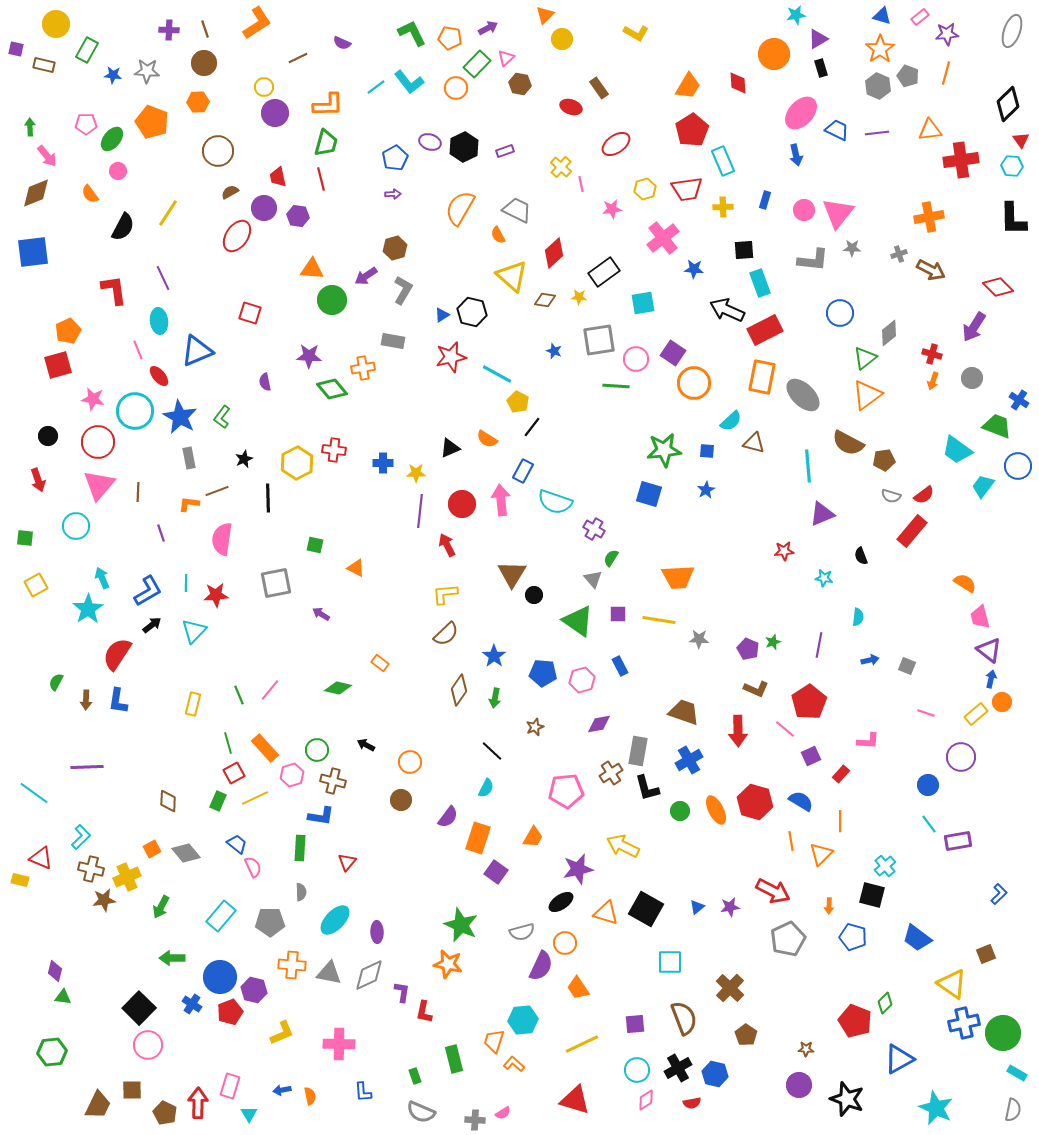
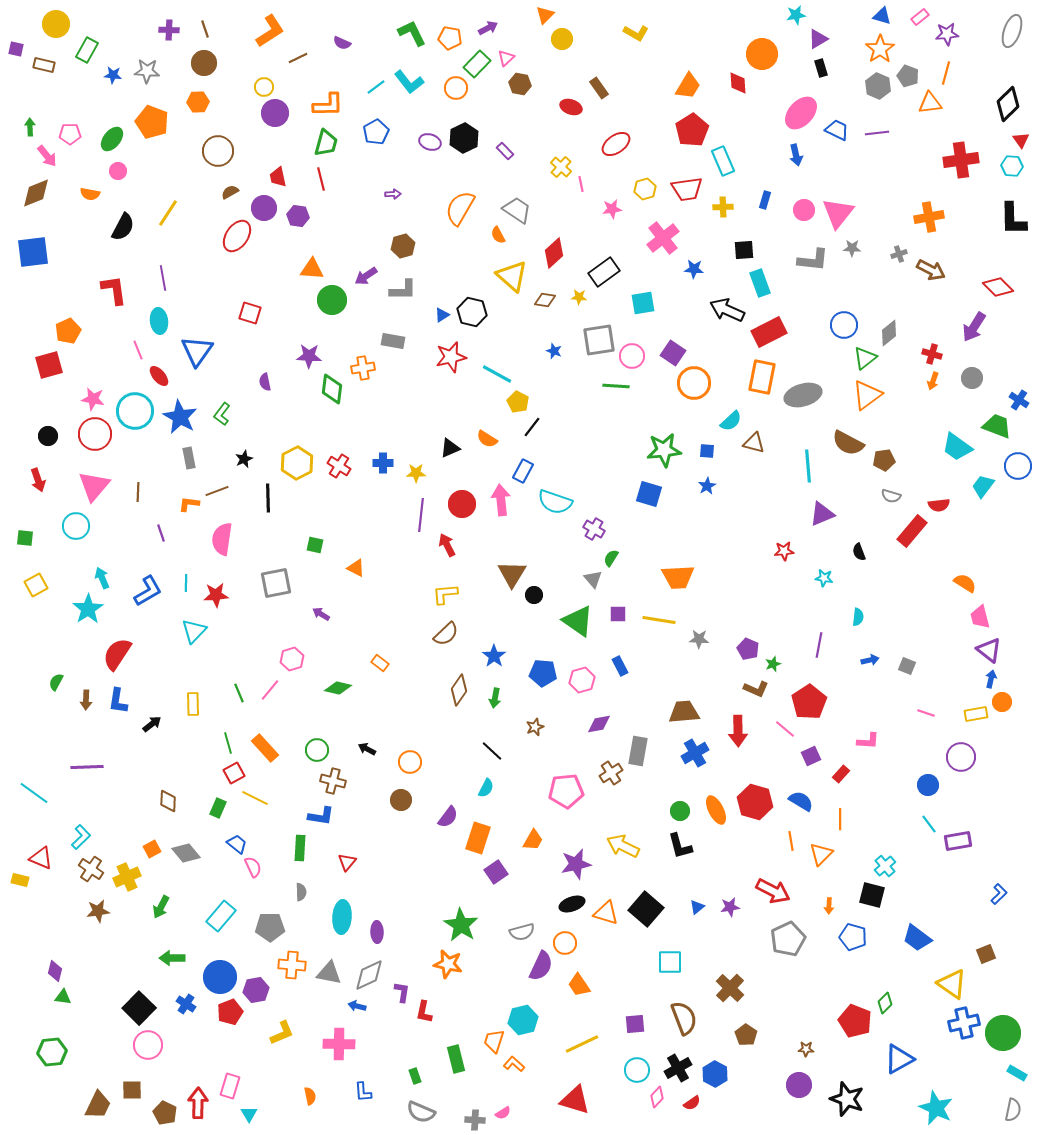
orange L-shape at (257, 23): moved 13 px right, 8 px down
orange circle at (774, 54): moved 12 px left
pink pentagon at (86, 124): moved 16 px left, 10 px down
orange triangle at (930, 130): moved 27 px up
black hexagon at (464, 147): moved 9 px up
purple rectangle at (505, 151): rotated 66 degrees clockwise
blue pentagon at (395, 158): moved 19 px left, 26 px up
orange semicircle at (90, 194): rotated 42 degrees counterclockwise
gray trapezoid at (517, 210): rotated 8 degrees clockwise
brown hexagon at (395, 248): moved 8 px right, 2 px up
purple line at (163, 278): rotated 15 degrees clockwise
gray L-shape at (403, 290): rotated 60 degrees clockwise
blue circle at (840, 313): moved 4 px right, 12 px down
red rectangle at (765, 330): moved 4 px right, 2 px down
blue triangle at (197, 351): rotated 32 degrees counterclockwise
pink circle at (636, 359): moved 4 px left, 3 px up
red square at (58, 365): moved 9 px left
green diamond at (332, 389): rotated 48 degrees clockwise
gray ellipse at (803, 395): rotated 60 degrees counterclockwise
green L-shape at (222, 417): moved 3 px up
red circle at (98, 442): moved 3 px left, 8 px up
red cross at (334, 450): moved 5 px right, 16 px down; rotated 25 degrees clockwise
cyan trapezoid at (957, 450): moved 3 px up
pink triangle at (99, 485): moved 5 px left, 1 px down
blue star at (706, 490): moved 1 px right, 4 px up
red semicircle at (924, 495): moved 15 px right, 10 px down; rotated 30 degrees clockwise
purple line at (420, 511): moved 1 px right, 4 px down
black semicircle at (861, 556): moved 2 px left, 4 px up
black arrow at (152, 625): moved 99 px down
green star at (773, 642): moved 22 px down
green line at (239, 695): moved 2 px up
yellow rectangle at (193, 704): rotated 15 degrees counterclockwise
brown trapezoid at (684, 712): rotated 24 degrees counterclockwise
yellow rectangle at (976, 714): rotated 30 degrees clockwise
black arrow at (366, 745): moved 1 px right, 4 px down
blue cross at (689, 760): moved 6 px right, 7 px up
pink hexagon at (292, 775): moved 116 px up
black L-shape at (647, 788): moved 33 px right, 58 px down
yellow line at (255, 798): rotated 52 degrees clockwise
green rectangle at (218, 801): moved 7 px down
orange line at (840, 821): moved 2 px up
orange trapezoid at (533, 837): moved 3 px down
brown cross at (91, 869): rotated 20 degrees clockwise
purple star at (578, 869): moved 2 px left, 5 px up
purple square at (496, 872): rotated 20 degrees clockwise
brown star at (104, 900): moved 6 px left, 11 px down
black ellipse at (561, 902): moved 11 px right, 2 px down; rotated 15 degrees clockwise
black square at (646, 909): rotated 12 degrees clockwise
cyan ellipse at (335, 920): moved 7 px right, 3 px up; rotated 40 degrees counterclockwise
gray pentagon at (270, 922): moved 5 px down
green star at (461, 925): rotated 8 degrees clockwise
orange trapezoid at (578, 988): moved 1 px right, 3 px up
purple hexagon at (254, 990): moved 2 px right; rotated 25 degrees counterclockwise
blue cross at (192, 1004): moved 6 px left
cyan hexagon at (523, 1020): rotated 8 degrees counterclockwise
green rectangle at (454, 1059): moved 2 px right
blue hexagon at (715, 1074): rotated 15 degrees clockwise
blue arrow at (282, 1090): moved 75 px right, 84 px up; rotated 24 degrees clockwise
pink diamond at (646, 1100): moved 11 px right, 3 px up; rotated 15 degrees counterclockwise
red semicircle at (692, 1103): rotated 24 degrees counterclockwise
